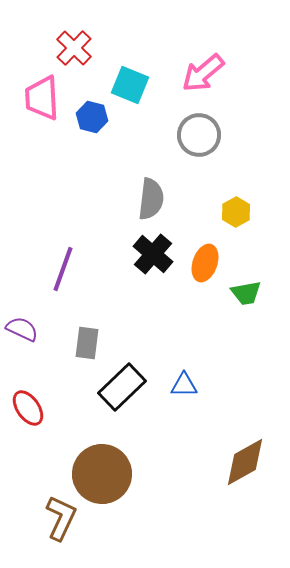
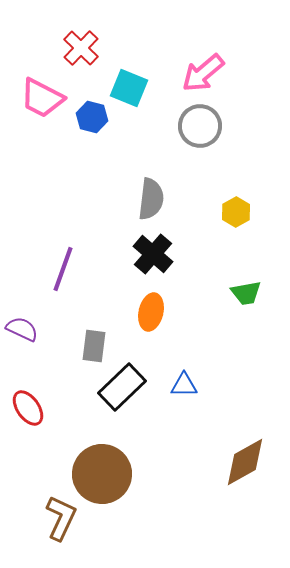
red cross: moved 7 px right
cyan square: moved 1 px left, 3 px down
pink trapezoid: rotated 60 degrees counterclockwise
gray circle: moved 1 px right, 9 px up
orange ellipse: moved 54 px left, 49 px down; rotated 6 degrees counterclockwise
gray rectangle: moved 7 px right, 3 px down
